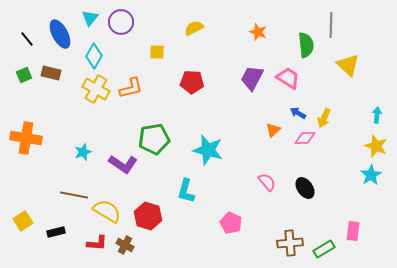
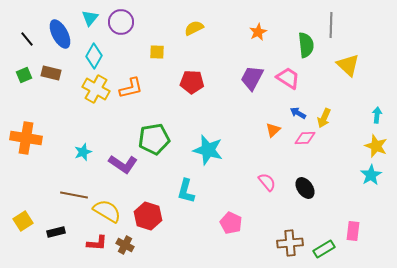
orange star at (258, 32): rotated 24 degrees clockwise
